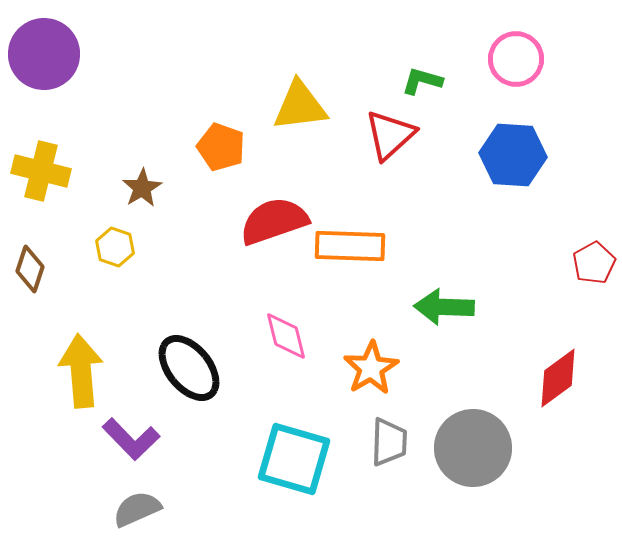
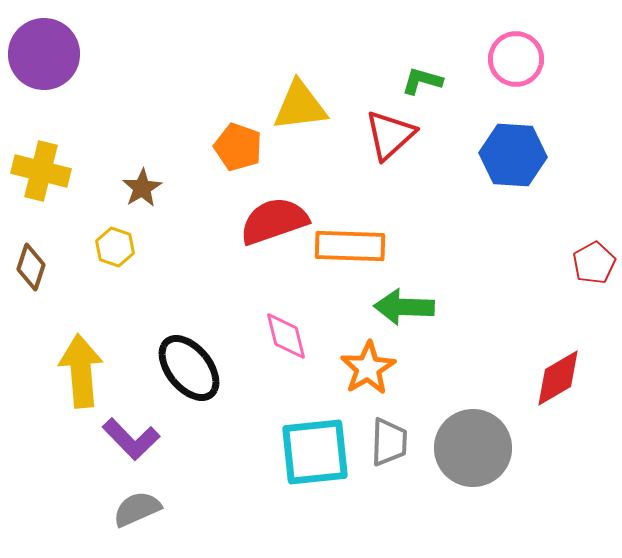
orange pentagon: moved 17 px right
brown diamond: moved 1 px right, 2 px up
green arrow: moved 40 px left
orange star: moved 3 px left
red diamond: rotated 6 degrees clockwise
cyan square: moved 21 px right, 7 px up; rotated 22 degrees counterclockwise
